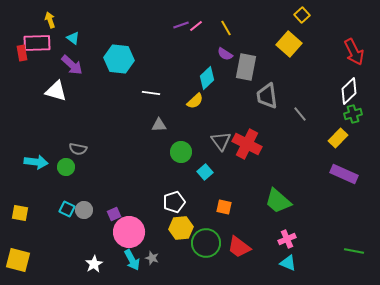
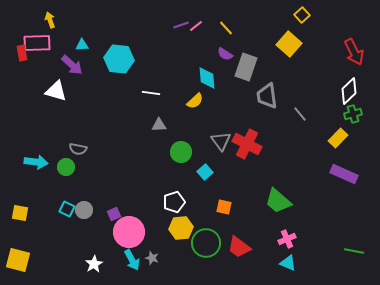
yellow line at (226, 28): rotated 14 degrees counterclockwise
cyan triangle at (73, 38): moved 9 px right, 7 px down; rotated 40 degrees counterclockwise
gray rectangle at (246, 67): rotated 8 degrees clockwise
cyan diamond at (207, 78): rotated 50 degrees counterclockwise
